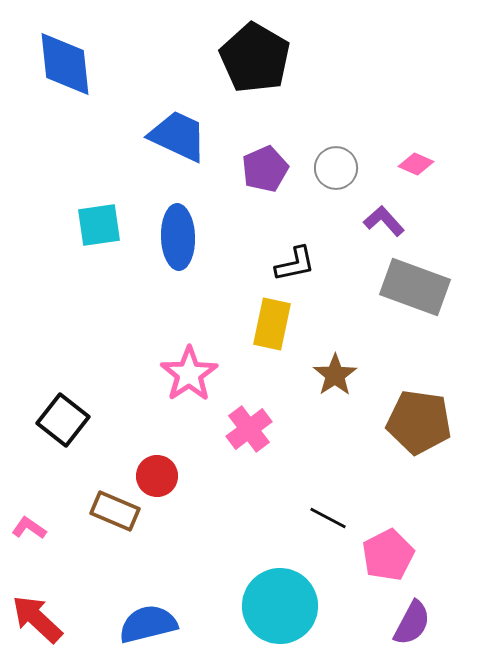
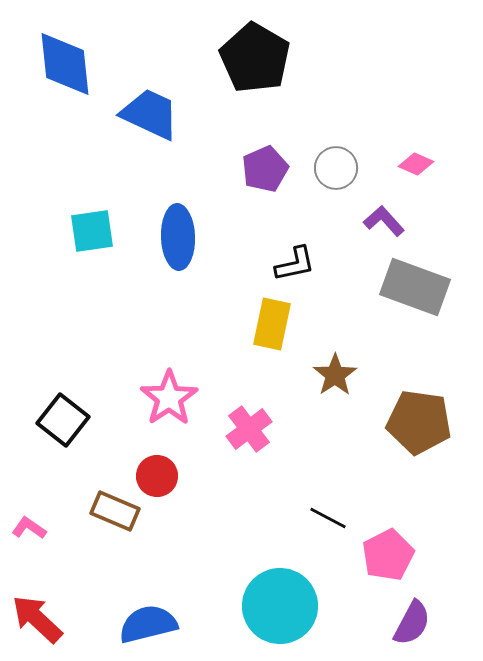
blue trapezoid: moved 28 px left, 22 px up
cyan square: moved 7 px left, 6 px down
pink star: moved 20 px left, 24 px down
